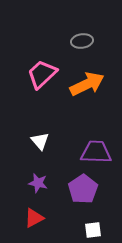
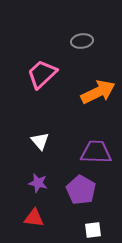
orange arrow: moved 11 px right, 8 px down
purple pentagon: moved 2 px left, 1 px down; rotated 8 degrees counterclockwise
red triangle: rotated 35 degrees clockwise
